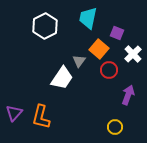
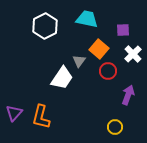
cyan trapezoid: moved 1 px left, 1 px down; rotated 90 degrees clockwise
purple square: moved 6 px right, 3 px up; rotated 24 degrees counterclockwise
red circle: moved 1 px left, 1 px down
